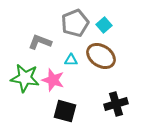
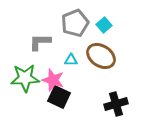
gray L-shape: rotated 20 degrees counterclockwise
green star: rotated 12 degrees counterclockwise
black square: moved 6 px left, 14 px up; rotated 10 degrees clockwise
